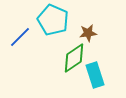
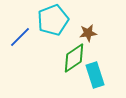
cyan pentagon: rotated 28 degrees clockwise
